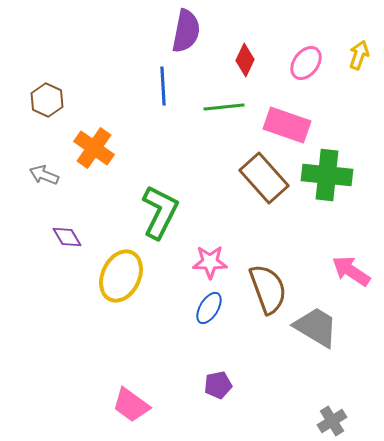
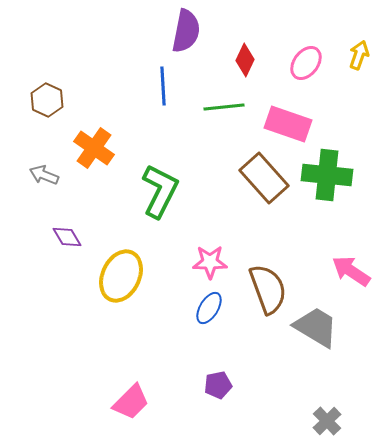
pink rectangle: moved 1 px right, 1 px up
green L-shape: moved 21 px up
pink trapezoid: moved 3 px up; rotated 81 degrees counterclockwise
gray cross: moved 5 px left; rotated 12 degrees counterclockwise
